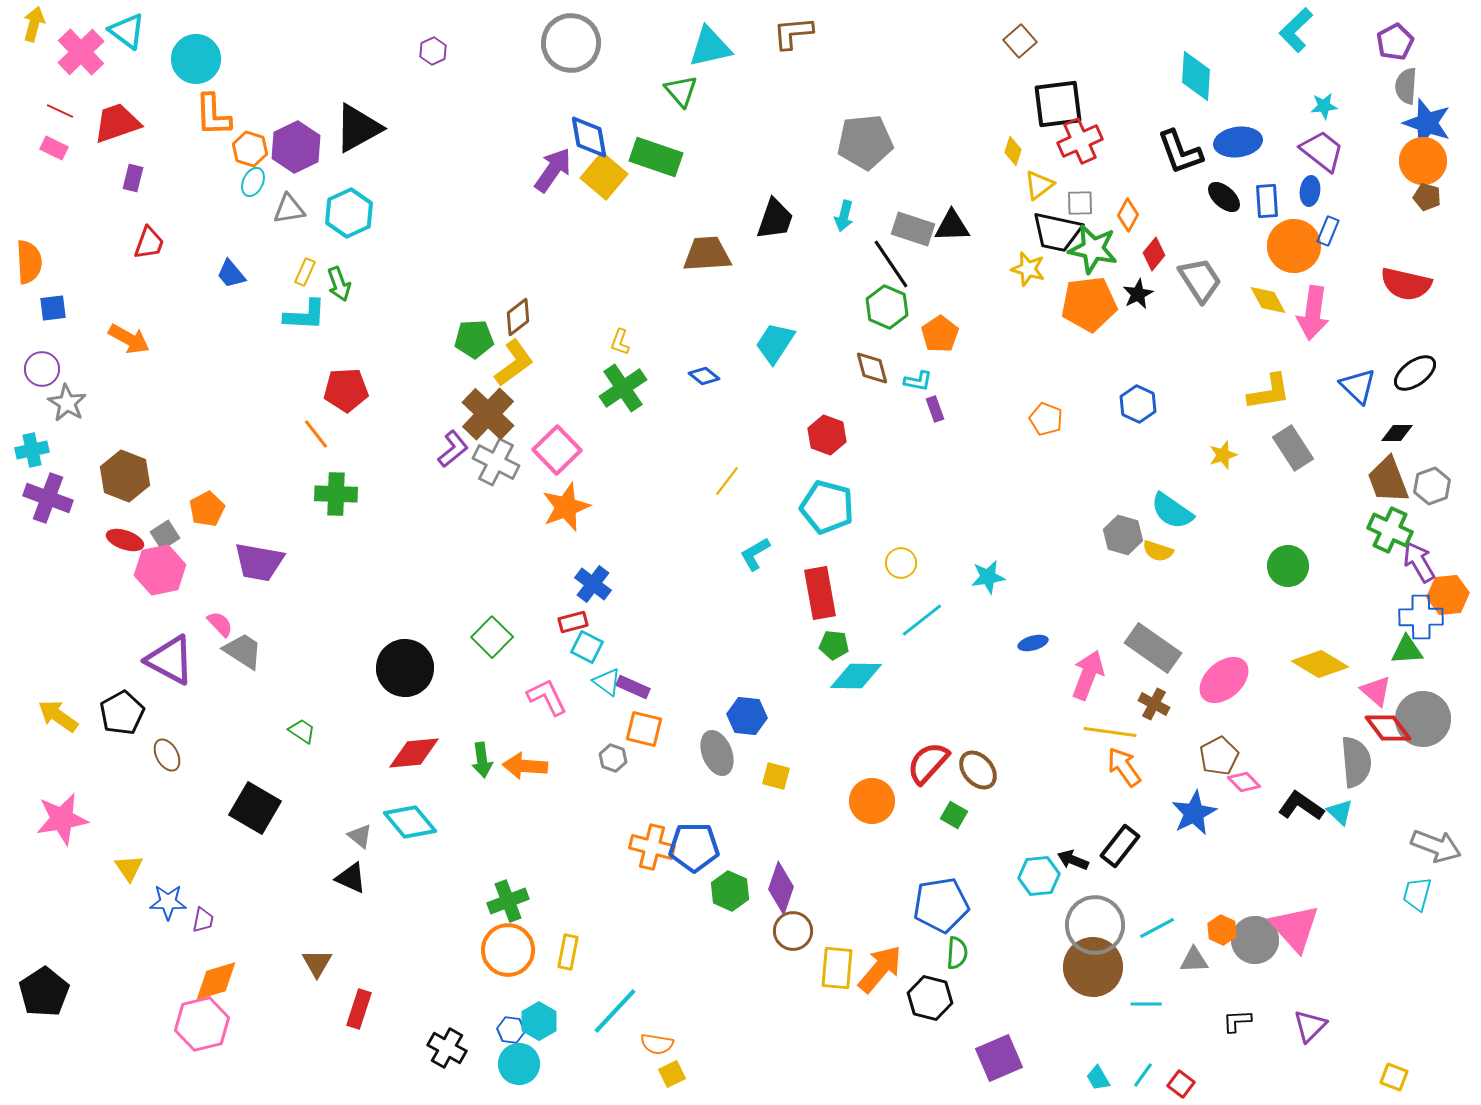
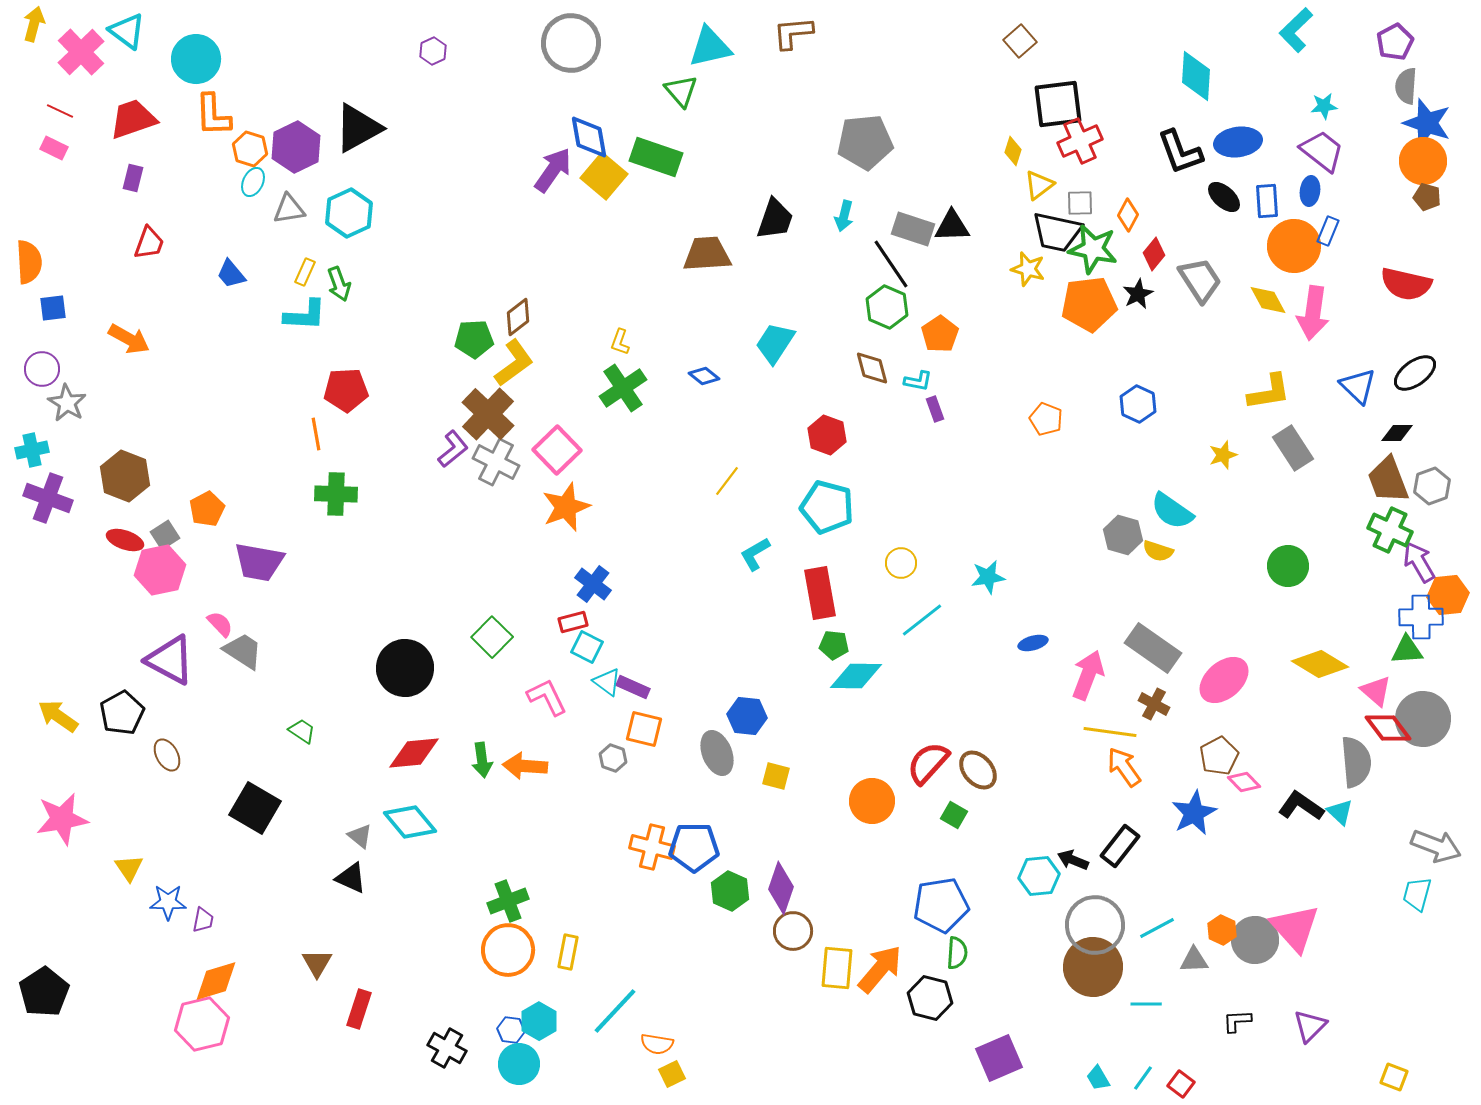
red trapezoid at (117, 123): moved 16 px right, 4 px up
orange line at (316, 434): rotated 28 degrees clockwise
cyan line at (1143, 1075): moved 3 px down
